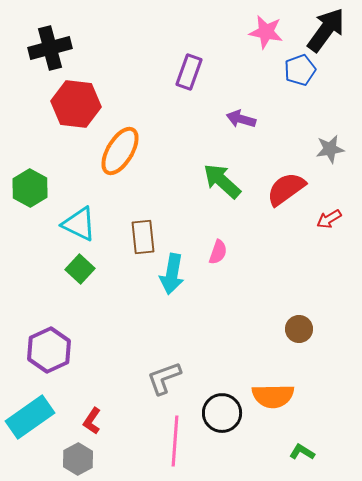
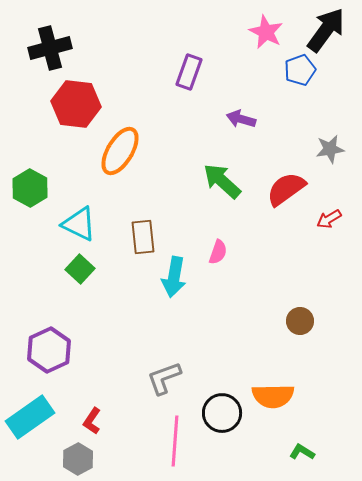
pink star: rotated 16 degrees clockwise
cyan arrow: moved 2 px right, 3 px down
brown circle: moved 1 px right, 8 px up
